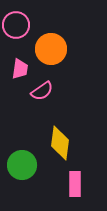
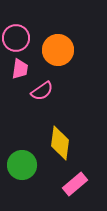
pink circle: moved 13 px down
orange circle: moved 7 px right, 1 px down
pink rectangle: rotated 50 degrees clockwise
